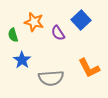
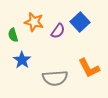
blue square: moved 1 px left, 2 px down
purple semicircle: moved 2 px up; rotated 112 degrees counterclockwise
gray semicircle: moved 4 px right
